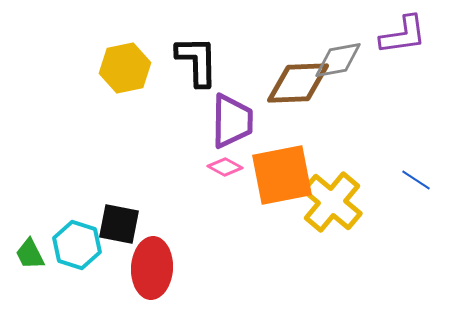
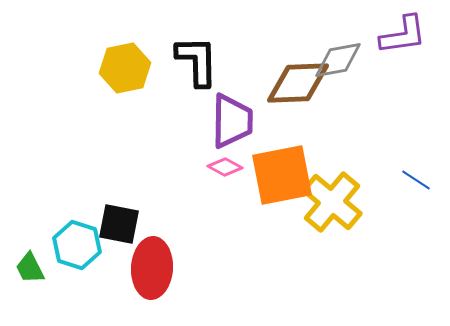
green trapezoid: moved 14 px down
